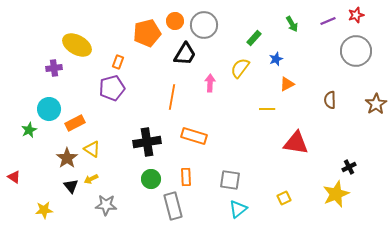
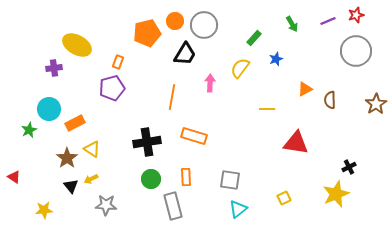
orange triangle at (287, 84): moved 18 px right, 5 px down
